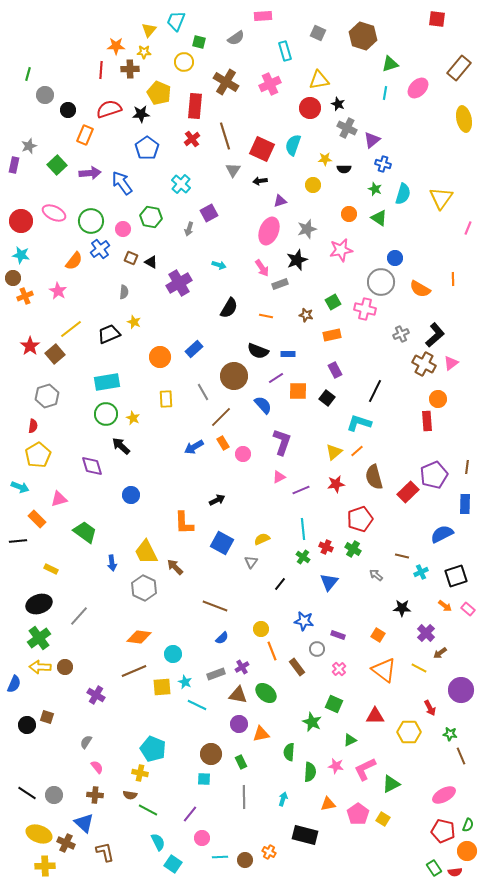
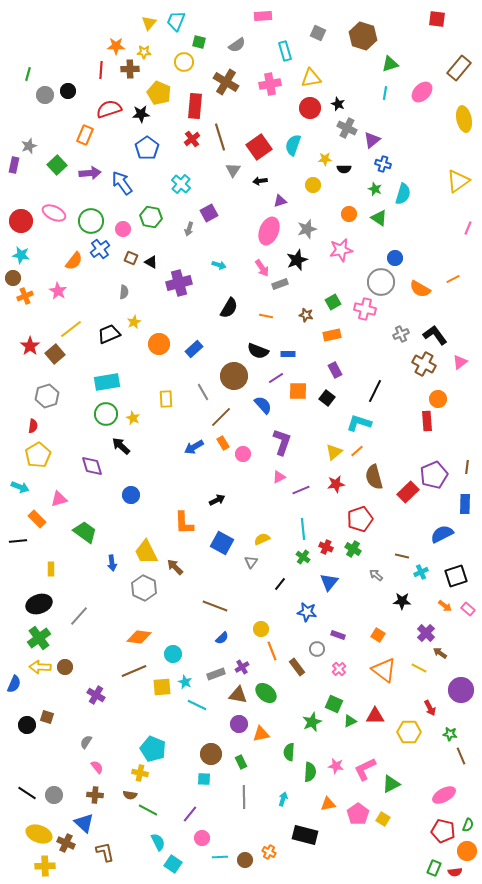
yellow triangle at (149, 30): moved 7 px up
gray semicircle at (236, 38): moved 1 px right, 7 px down
yellow triangle at (319, 80): moved 8 px left, 2 px up
pink cross at (270, 84): rotated 15 degrees clockwise
pink ellipse at (418, 88): moved 4 px right, 4 px down
black circle at (68, 110): moved 19 px up
brown line at (225, 136): moved 5 px left, 1 px down
red square at (262, 149): moved 3 px left, 2 px up; rotated 30 degrees clockwise
yellow triangle at (441, 198): moved 17 px right, 17 px up; rotated 20 degrees clockwise
orange line at (453, 279): rotated 64 degrees clockwise
purple cross at (179, 283): rotated 15 degrees clockwise
yellow star at (134, 322): rotated 24 degrees clockwise
black L-shape at (435, 335): rotated 85 degrees counterclockwise
orange circle at (160, 357): moved 1 px left, 13 px up
pink triangle at (451, 363): moved 9 px right, 1 px up
yellow rectangle at (51, 569): rotated 64 degrees clockwise
black star at (402, 608): moved 7 px up
blue star at (304, 621): moved 3 px right, 9 px up
brown arrow at (440, 653): rotated 72 degrees clockwise
green star at (312, 722): rotated 24 degrees clockwise
green triangle at (350, 740): moved 19 px up
green rectangle at (434, 868): rotated 56 degrees clockwise
